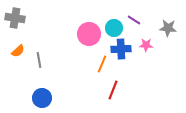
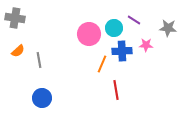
blue cross: moved 1 px right, 2 px down
red line: moved 3 px right; rotated 30 degrees counterclockwise
